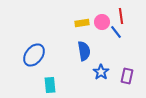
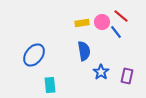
red line: rotated 42 degrees counterclockwise
